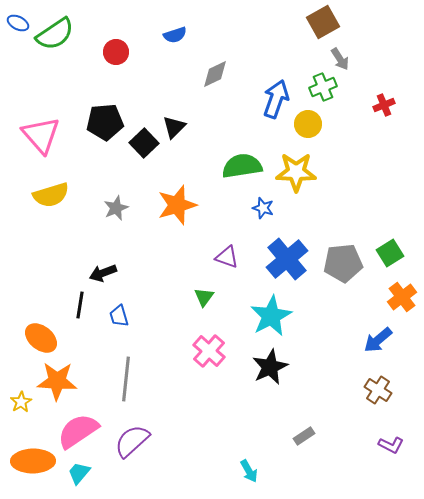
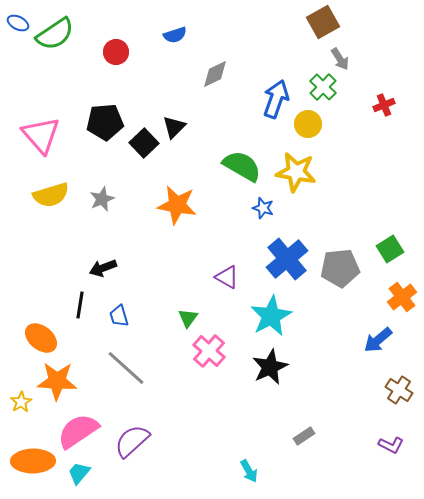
green cross at (323, 87): rotated 24 degrees counterclockwise
green semicircle at (242, 166): rotated 39 degrees clockwise
yellow star at (296, 172): rotated 9 degrees clockwise
orange star at (177, 205): rotated 27 degrees clockwise
gray star at (116, 208): moved 14 px left, 9 px up
green square at (390, 253): moved 4 px up
purple triangle at (227, 257): moved 20 px down; rotated 10 degrees clockwise
gray pentagon at (343, 263): moved 3 px left, 5 px down
black arrow at (103, 273): moved 5 px up
green triangle at (204, 297): moved 16 px left, 21 px down
gray line at (126, 379): moved 11 px up; rotated 54 degrees counterclockwise
brown cross at (378, 390): moved 21 px right
